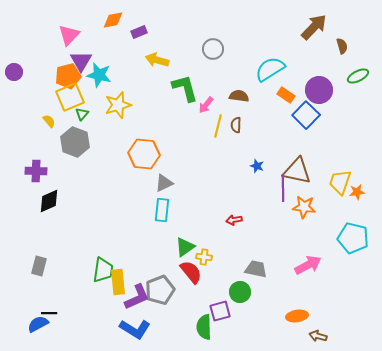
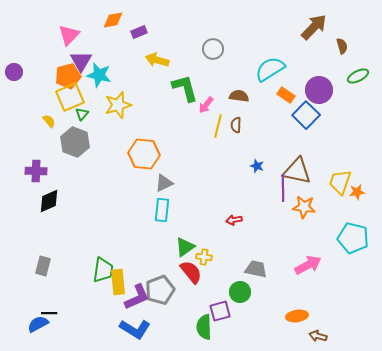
gray rectangle at (39, 266): moved 4 px right
